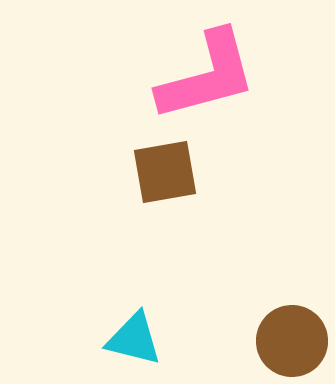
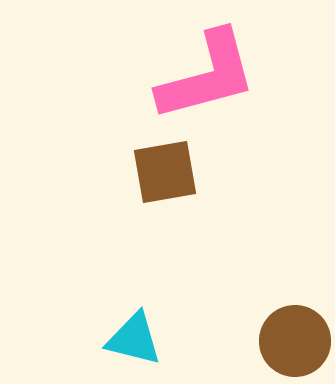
brown circle: moved 3 px right
